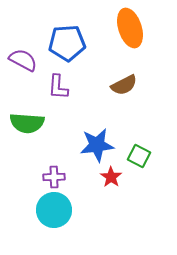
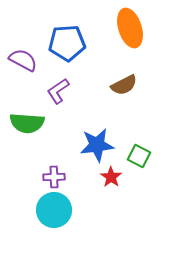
purple L-shape: moved 4 px down; rotated 52 degrees clockwise
